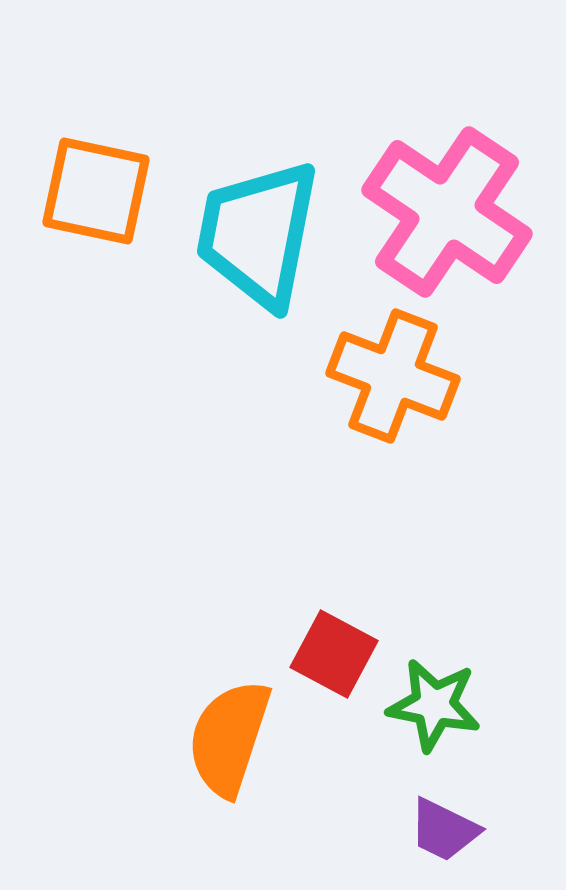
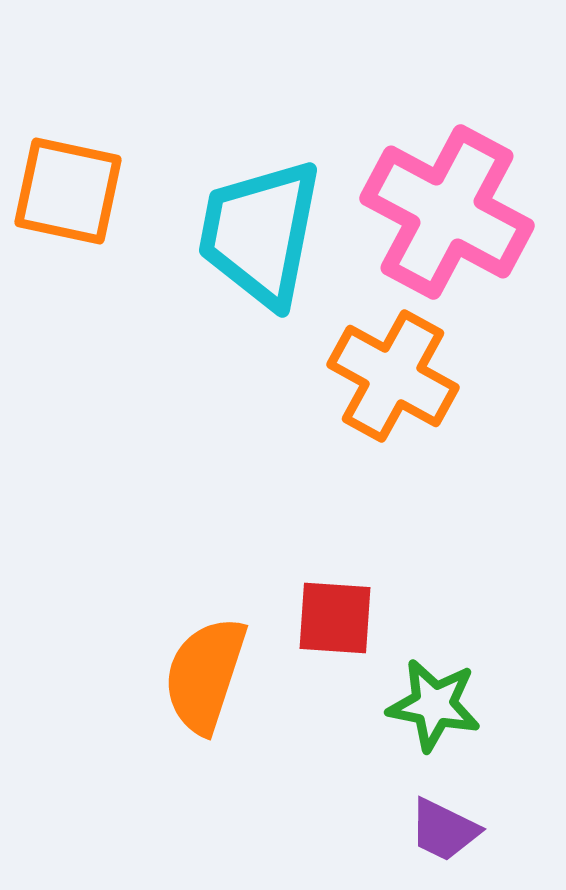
orange square: moved 28 px left
pink cross: rotated 6 degrees counterclockwise
cyan trapezoid: moved 2 px right, 1 px up
orange cross: rotated 8 degrees clockwise
red square: moved 1 px right, 36 px up; rotated 24 degrees counterclockwise
orange semicircle: moved 24 px left, 63 px up
